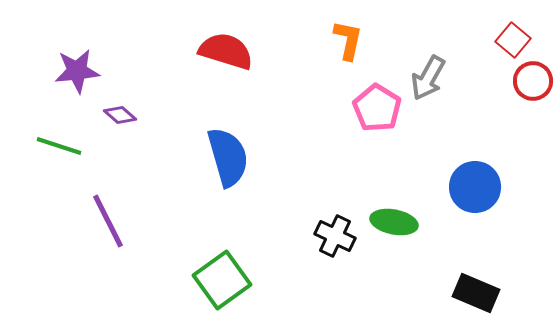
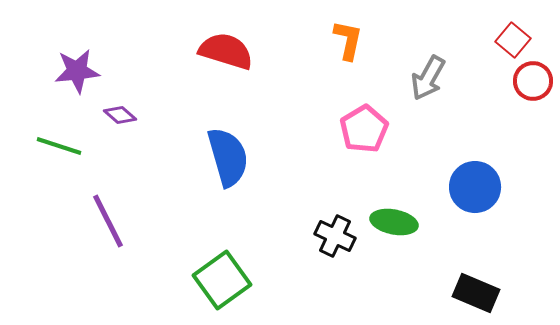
pink pentagon: moved 13 px left, 21 px down; rotated 9 degrees clockwise
